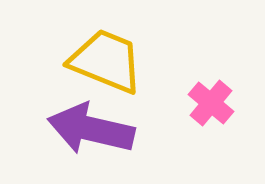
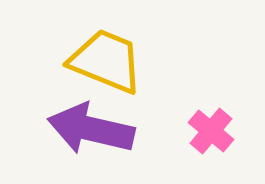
pink cross: moved 28 px down
